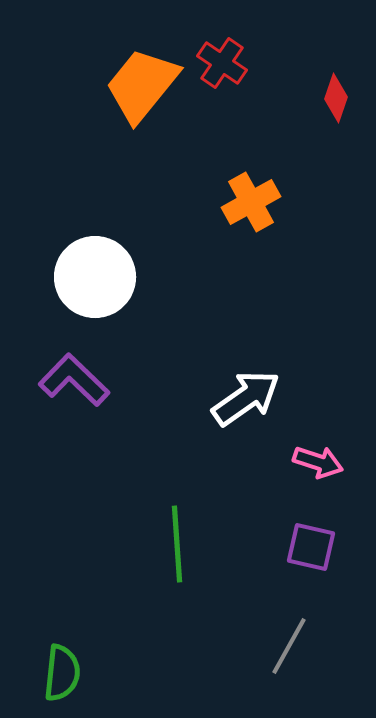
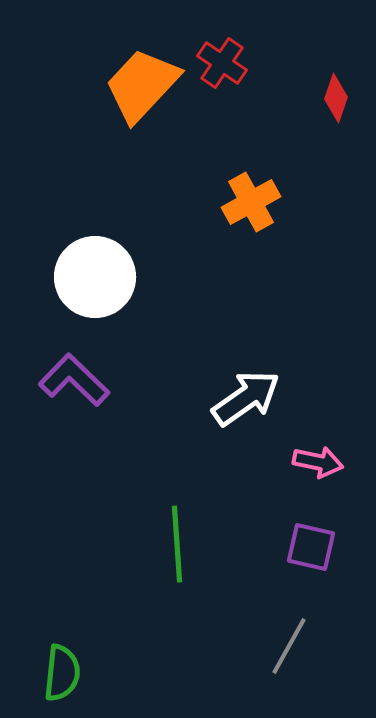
orange trapezoid: rotated 4 degrees clockwise
pink arrow: rotated 6 degrees counterclockwise
